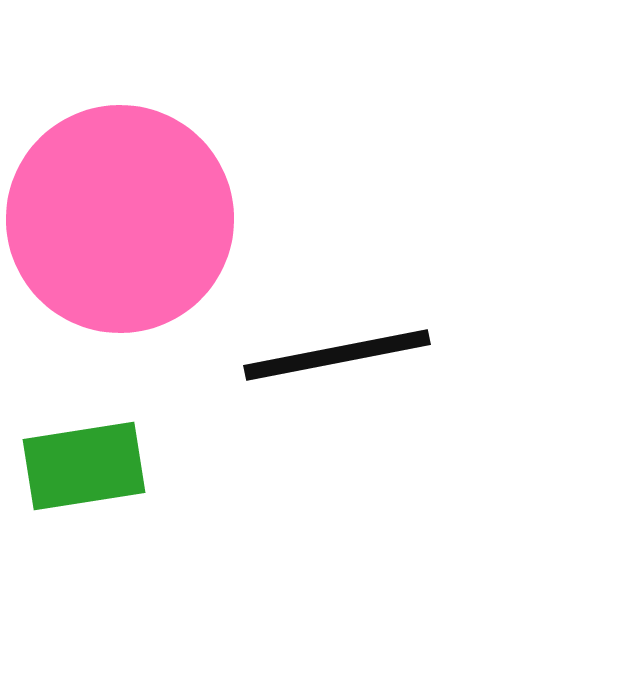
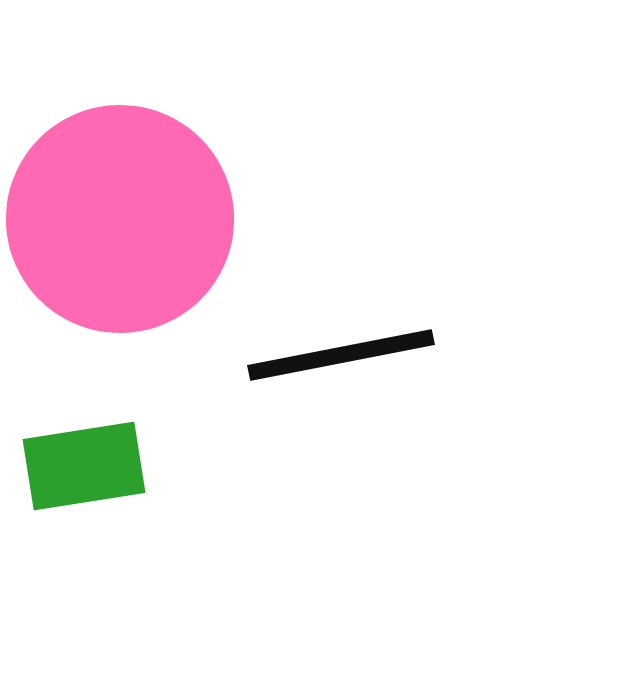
black line: moved 4 px right
